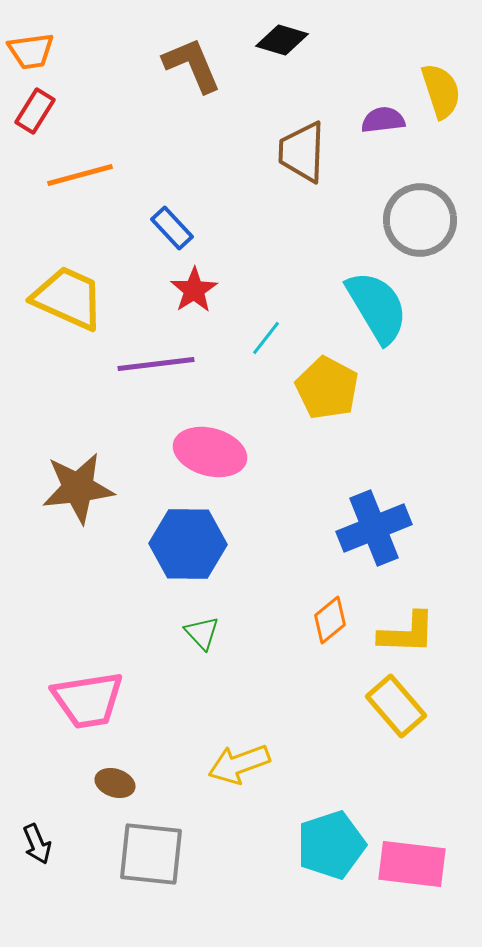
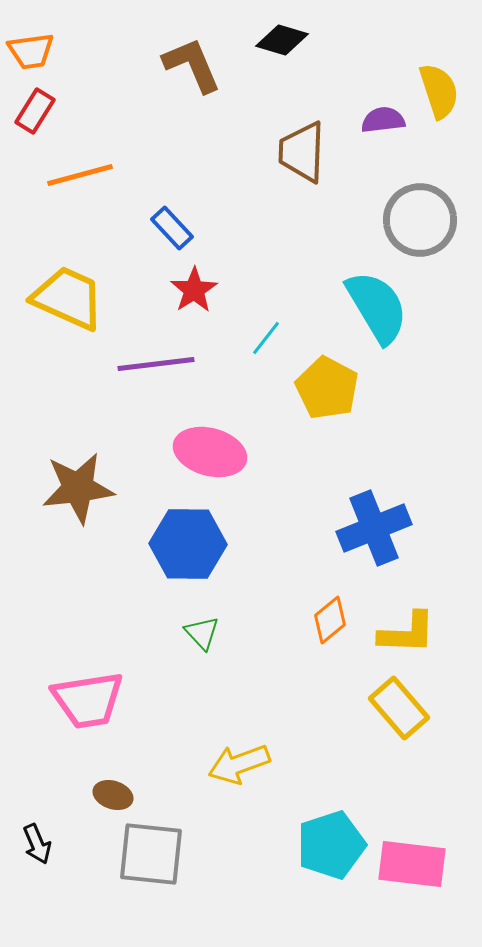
yellow semicircle: moved 2 px left
yellow rectangle: moved 3 px right, 2 px down
brown ellipse: moved 2 px left, 12 px down
